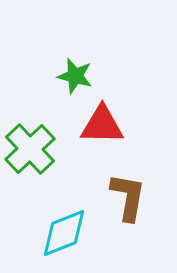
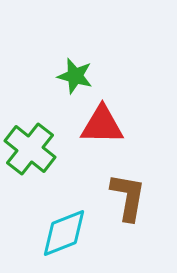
green cross: rotated 9 degrees counterclockwise
